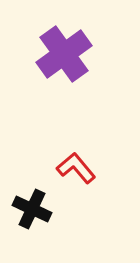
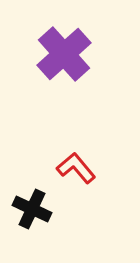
purple cross: rotated 6 degrees counterclockwise
